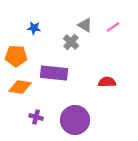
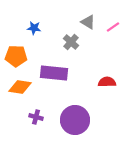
gray triangle: moved 3 px right, 3 px up
